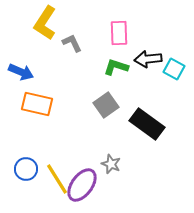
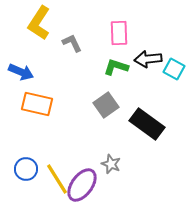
yellow L-shape: moved 6 px left
